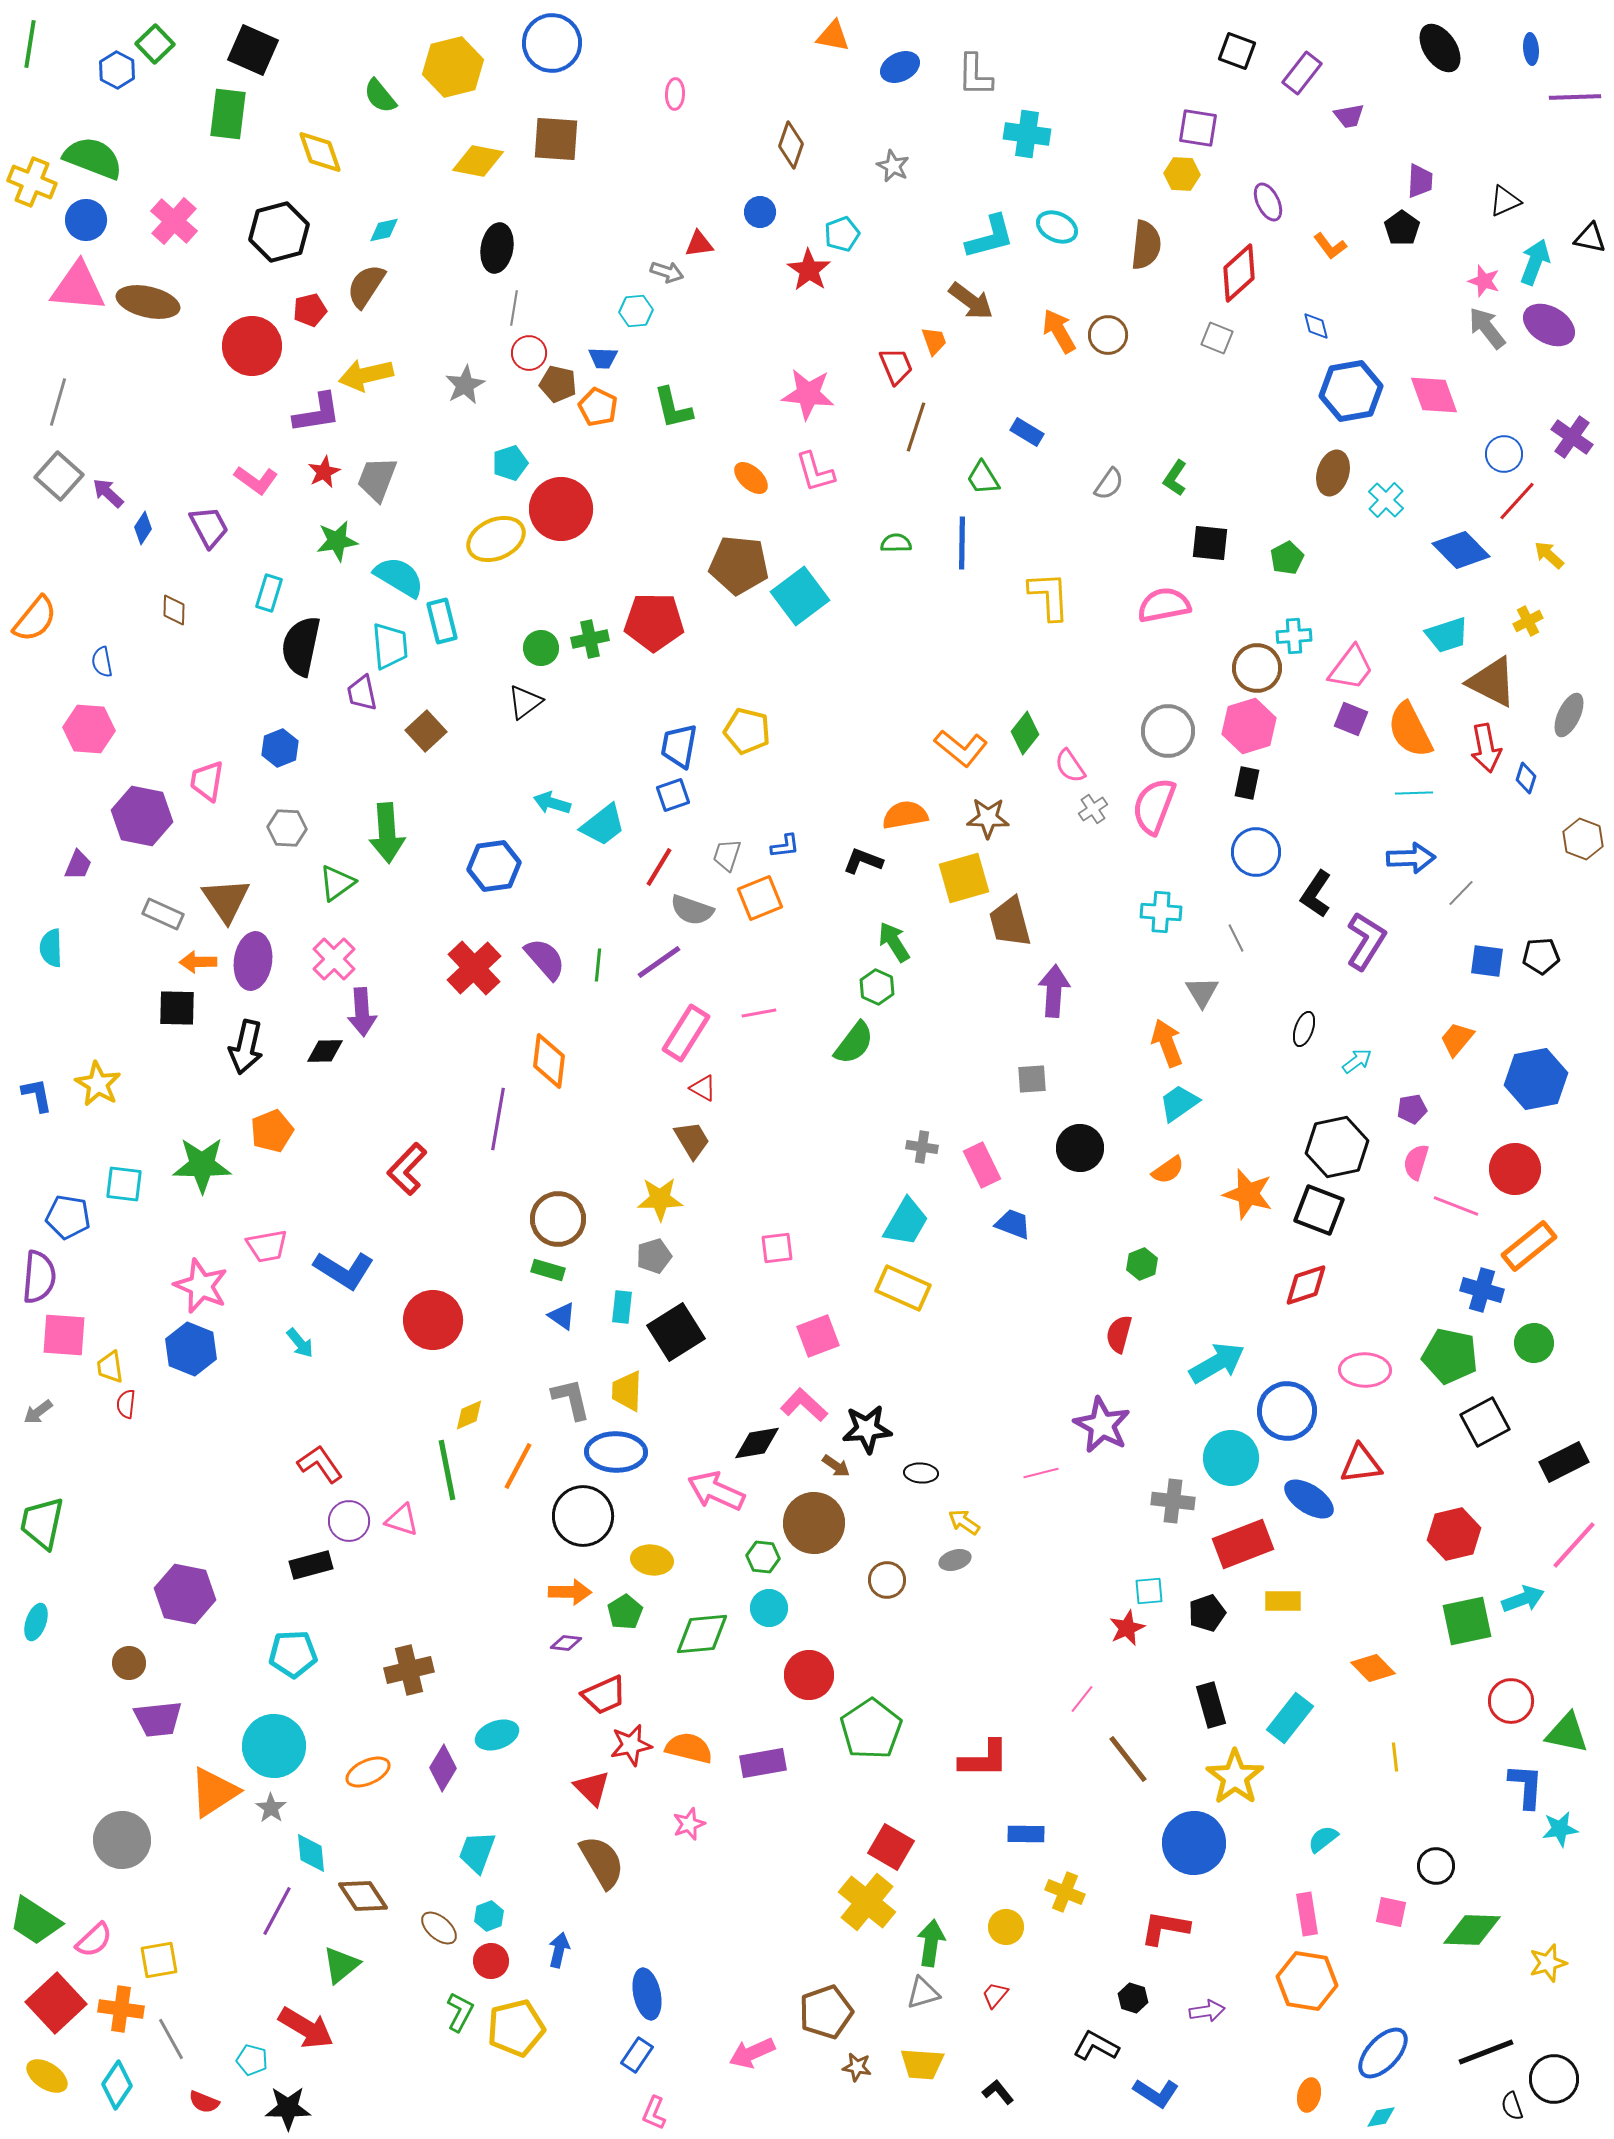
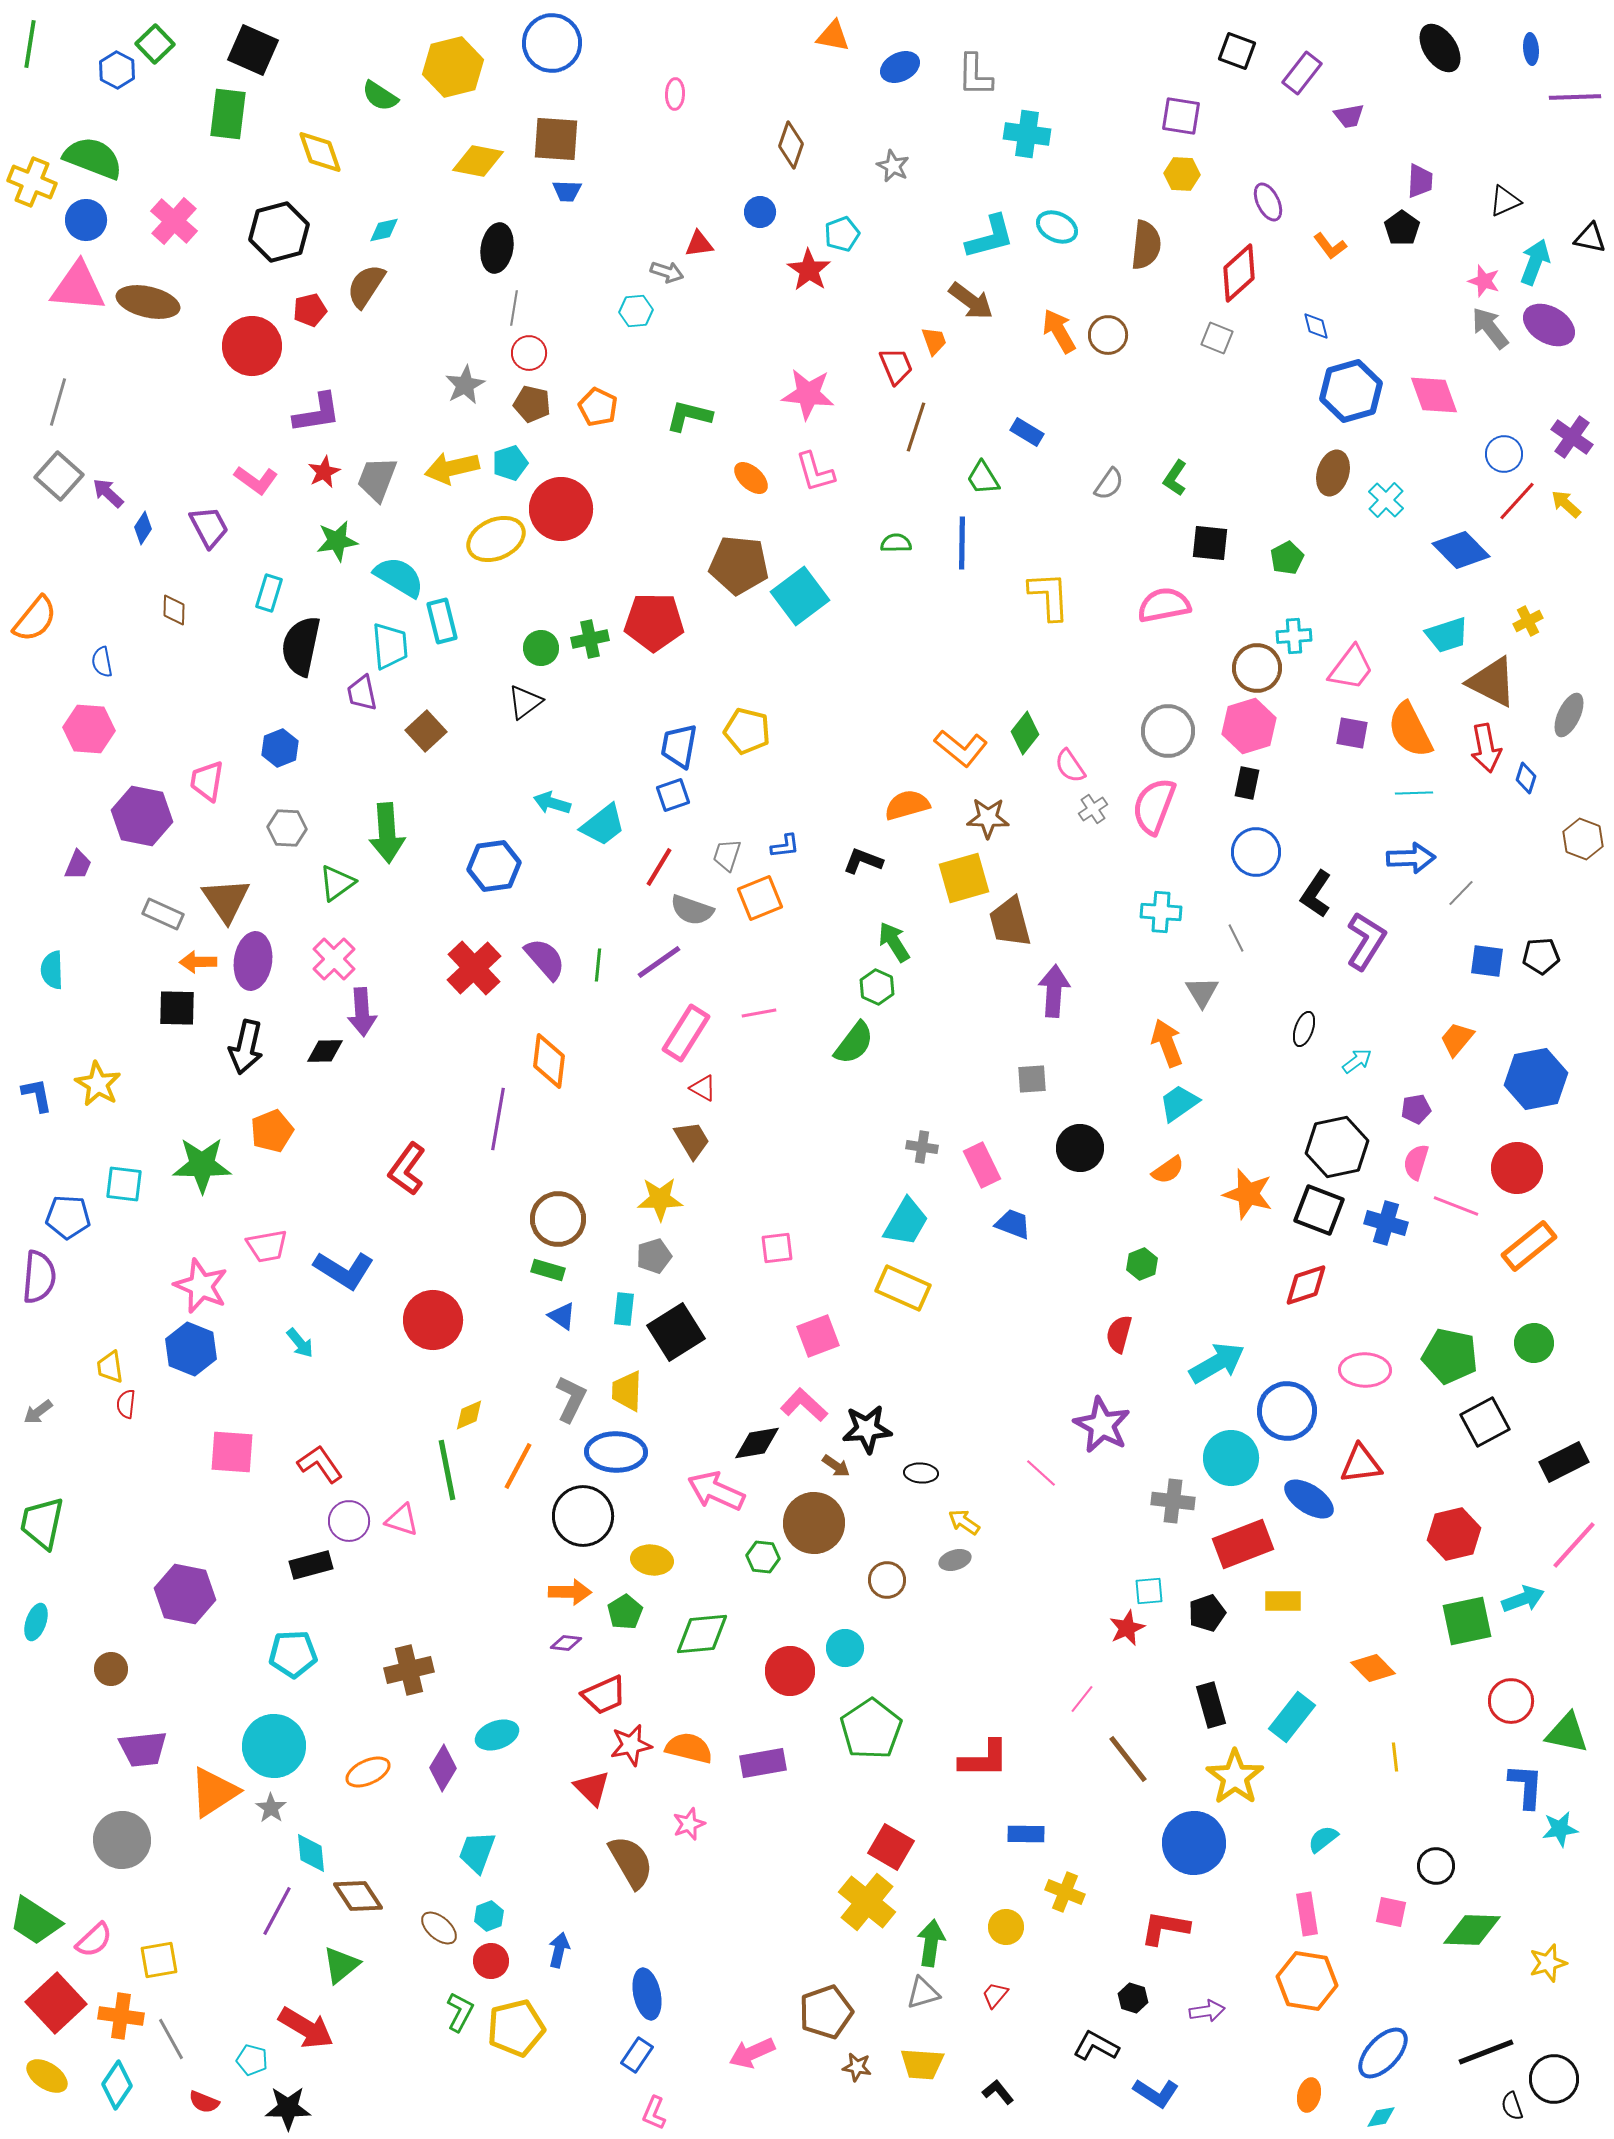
green semicircle at (380, 96): rotated 18 degrees counterclockwise
purple square at (1198, 128): moved 17 px left, 12 px up
gray arrow at (1487, 328): moved 3 px right
blue trapezoid at (603, 358): moved 36 px left, 167 px up
yellow arrow at (366, 375): moved 86 px right, 93 px down
brown pentagon at (558, 384): moved 26 px left, 20 px down
blue hexagon at (1351, 391): rotated 6 degrees counterclockwise
green L-shape at (673, 408): moved 16 px right, 8 px down; rotated 117 degrees clockwise
yellow arrow at (1549, 555): moved 17 px right, 51 px up
purple square at (1351, 719): moved 1 px right, 14 px down; rotated 12 degrees counterclockwise
orange semicircle at (905, 815): moved 2 px right, 10 px up; rotated 6 degrees counterclockwise
cyan semicircle at (51, 948): moved 1 px right, 22 px down
purple pentagon at (1412, 1109): moved 4 px right
red L-shape at (407, 1169): rotated 8 degrees counterclockwise
red circle at (1515, 1169): moved 2 px right, 1 px up
blue pentagon at (68, 1217): rotated 6 degrees counterclockwise
blue cross at (1482, 1290): moved 96 px left, 67 px up
cyan rectangle at (622, 1307): moved 2 px right, 2 px down
pink square at (64, 1335): moved 168 px right, 117 px down
gray L-shape at (571, 1399): rotated 39 degrees clockwise
pink line at (1041, 1473): rotated 56 degrees clockwise
cyan circle at (769, 1608): moved 76 px right, 40 px down
brown circle at (129, 1663): moved 18 px left, 6 px down
red circle at (809, 1675): moved 19 px left, 4 px up
cyan rectangle at (1290, 1718): moved 2 px right, 1 px up
purple trapezoid at (158, 1719): moved 15 px left, 30 px down
brown semicircle at (602, 1862): moved 29 px right
brown diamond at (363, 1896): moved 5 px left
orange cross at (121, 2009): moved 7 px down
